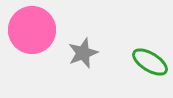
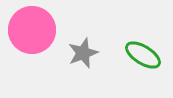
green ellipse: moved 7 px left, 7 px up
